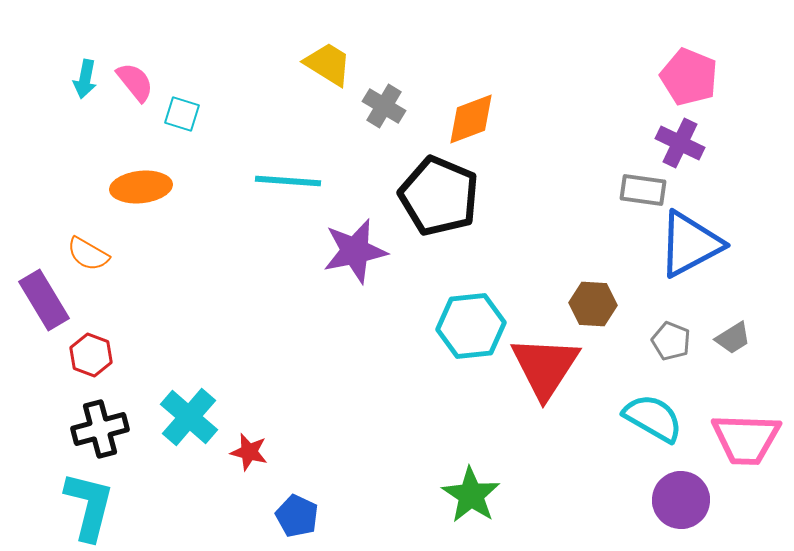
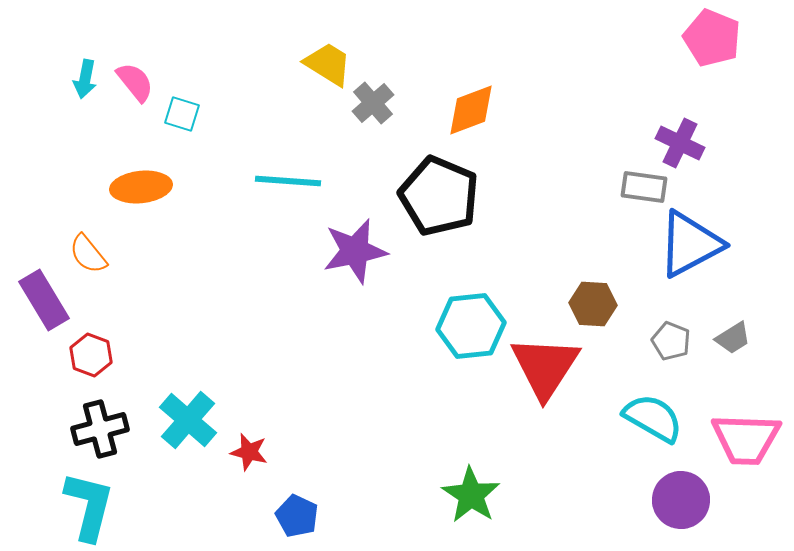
pink pentagon: moved 23 px right, 39 px up
gray cross: moved 11 px left, 3 px up; rotated 18 degrees clockwise
orange diamond: moved 9 px up
gray rectangle: moved 1 px right, 3 px up
orange semicircle: rotated 21 degrees clockwise
cyan cross: moved 1 px left, 3 px down
